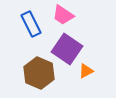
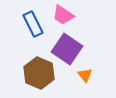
blue rectangle: moved 2 px right
orange triangle: moved 1 px left, 4 px down; rotated 42 degrees counterclockwise
